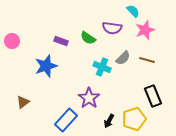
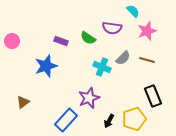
pink star: moved 2 px right, 1 px down
purple star: rotated 15 degrees clockwise
